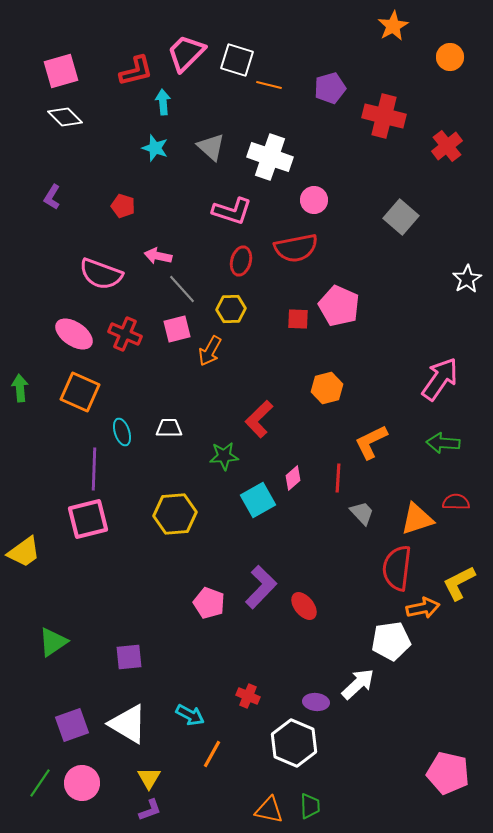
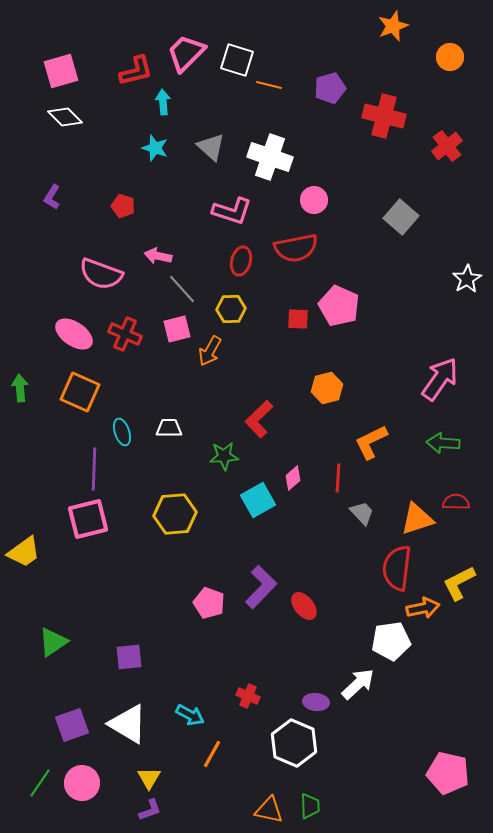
orange star at (393, 26): rotated 8 degrees clockwise
